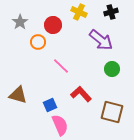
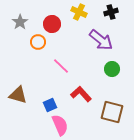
red circle: moved 1 px left, 1 px up
